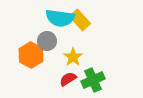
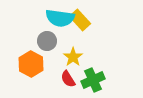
orange hexagon: moved 9 px down
red semicircle: rotated 90 degrees counterclockwise
